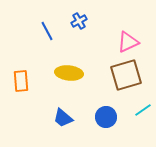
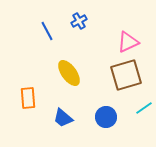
yellow ellipse: rotated 48 degrees clockwise
orange rectangle: moved 7 px right, 17 px down
cyan line: moved 1 px right, 2 px up
